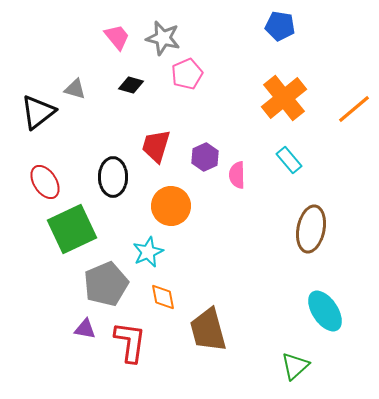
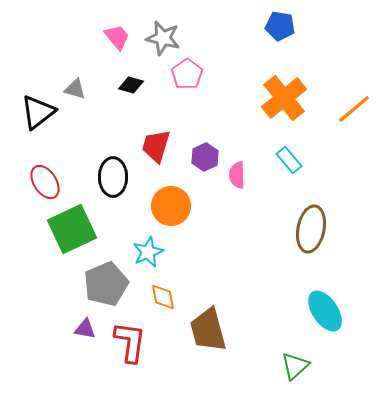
pink pentagon: rotated 12 degrees counterclockwise
